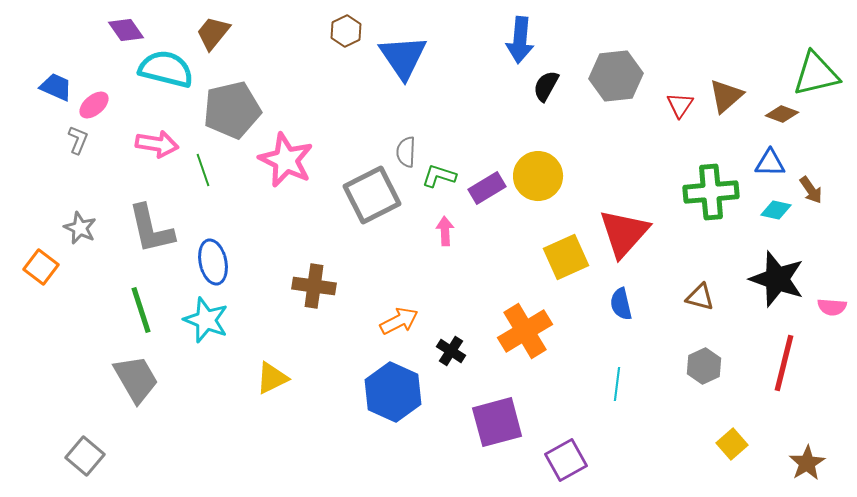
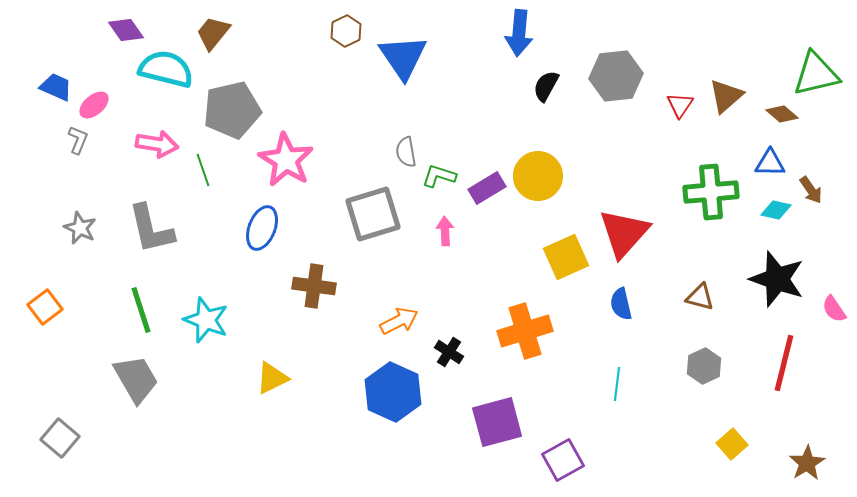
blue arrow at (520, 40): moved 1 px left, 7 px up
brown diamond at (782, 114): rotated 20 degrees clockwise
gray semicircle at (406, 152): rotated 12 degrees counterclockwise
pink star at (286, 160): rotated 6 degrees clockwise
gray square at (372, 195): moved 1 px right, 19 px down; rotated 10 degrees clockwise
blue ellipse at (213, 262): moved 49 px right, 34 px up; rotated 33 degrees clockwise
orange square at (41, 267): moved 4 px right, 40 px down; rotated 16 degrees clockwise
pink semicircle at (832, 307): moved 2 px right, 2 px down; rotated 52 degrees clockwise
orange cross at (525, 331): rotated 14 degrees clockwise
black cross at (451, 351): moved 2 px left, 1 px down
gray square at (85, 456): moved 25 px left, 18 px up
purple square at (566, 460): moved 3 px left
